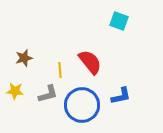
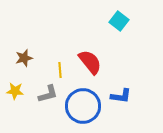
cyan square: rotated 18 degrees clockwise
blue L-shape: rotated 20 degrees clockwise
blue circle: moved 1 px right, 1 px down
